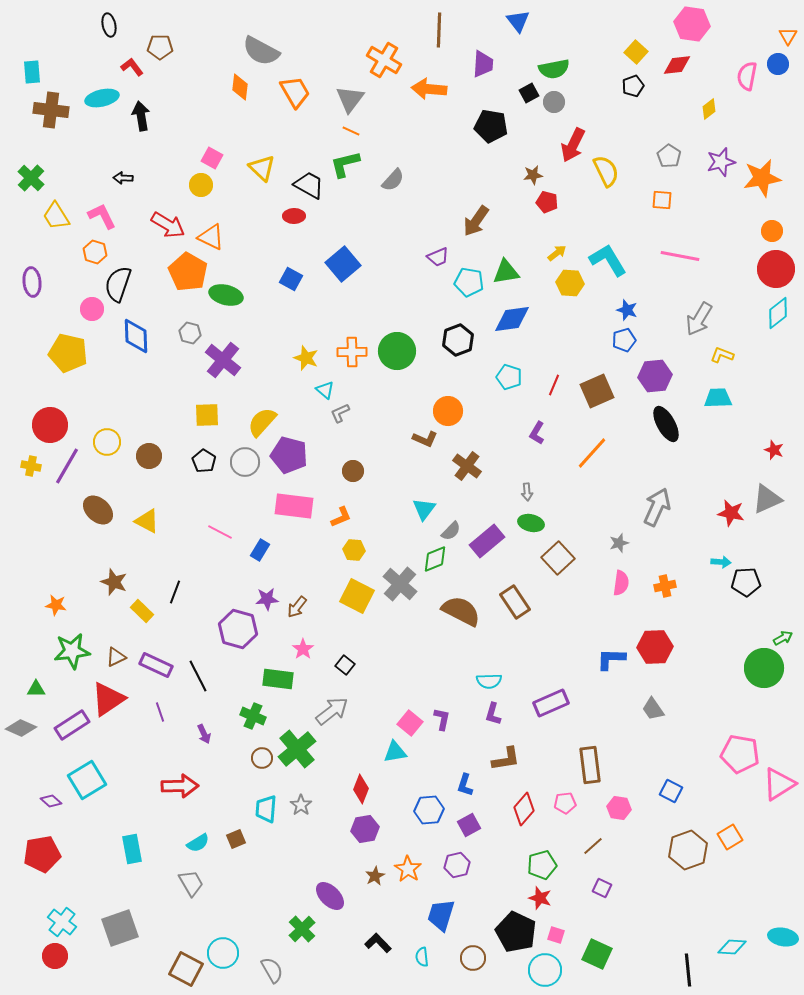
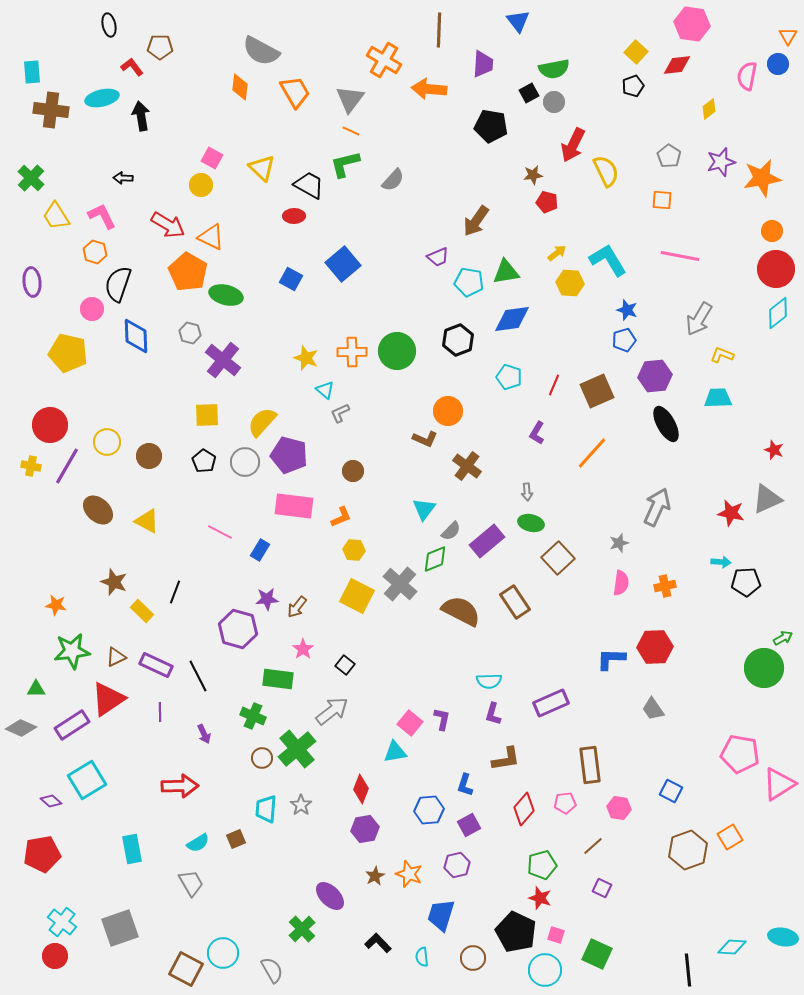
purple line at (160, 712): rotated 18 degrees clockwise
orange star at (408, 869): moved 1 px right, 5 px down; rotated 12 degrees counterclockwise
